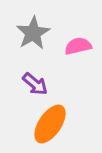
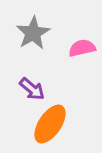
pink semicircle: moved 4 px right, 2 px down
purple arrow: moved 3 px left, 5 px down
